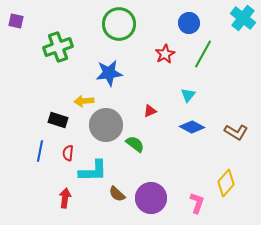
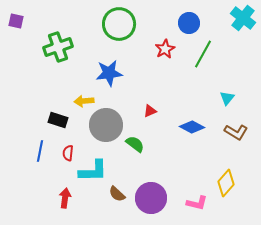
red star: moved 5 px up
cyan triangle: moved 39 px right, 3 px down
pink L-shape: rotated 85 degrees clockwise
